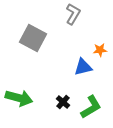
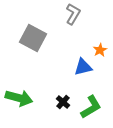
orange star: rotated 24 degrees counterclockwise
